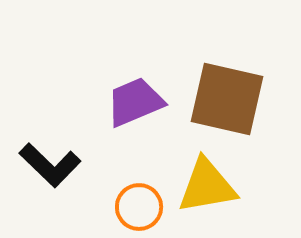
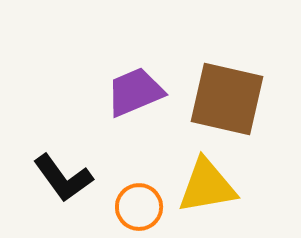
purple trapezoid: moved 10 px up
black L-shape: moved 13 px right, 13 px down; rotated 10 degrees clockwise
